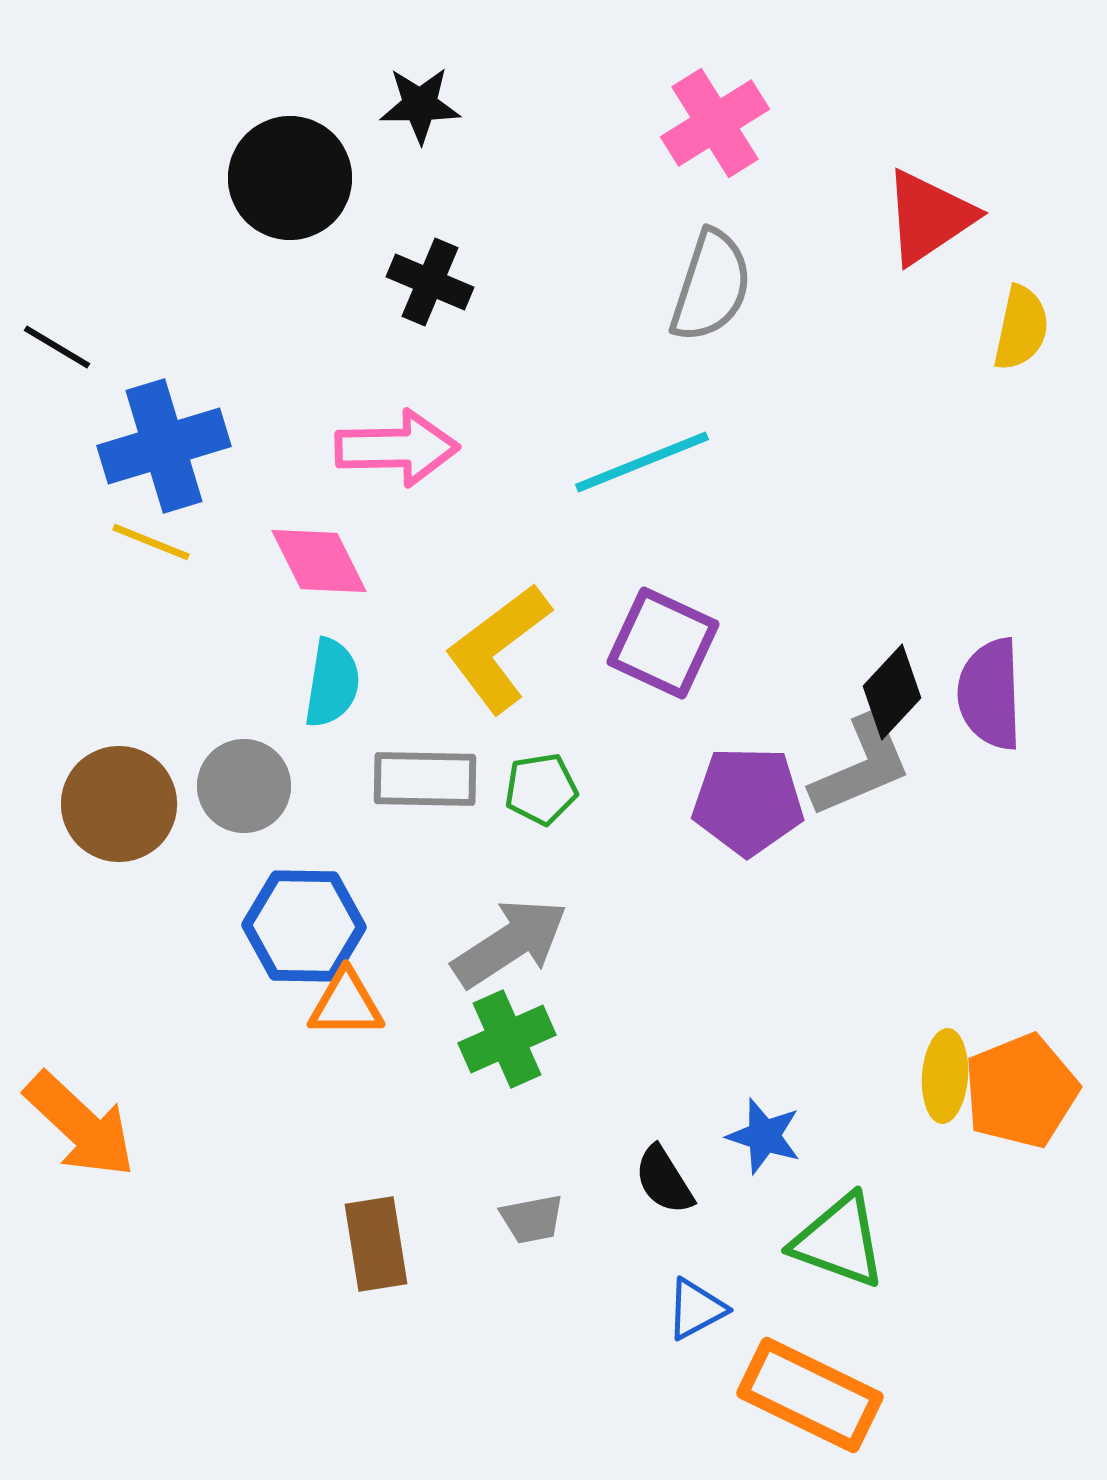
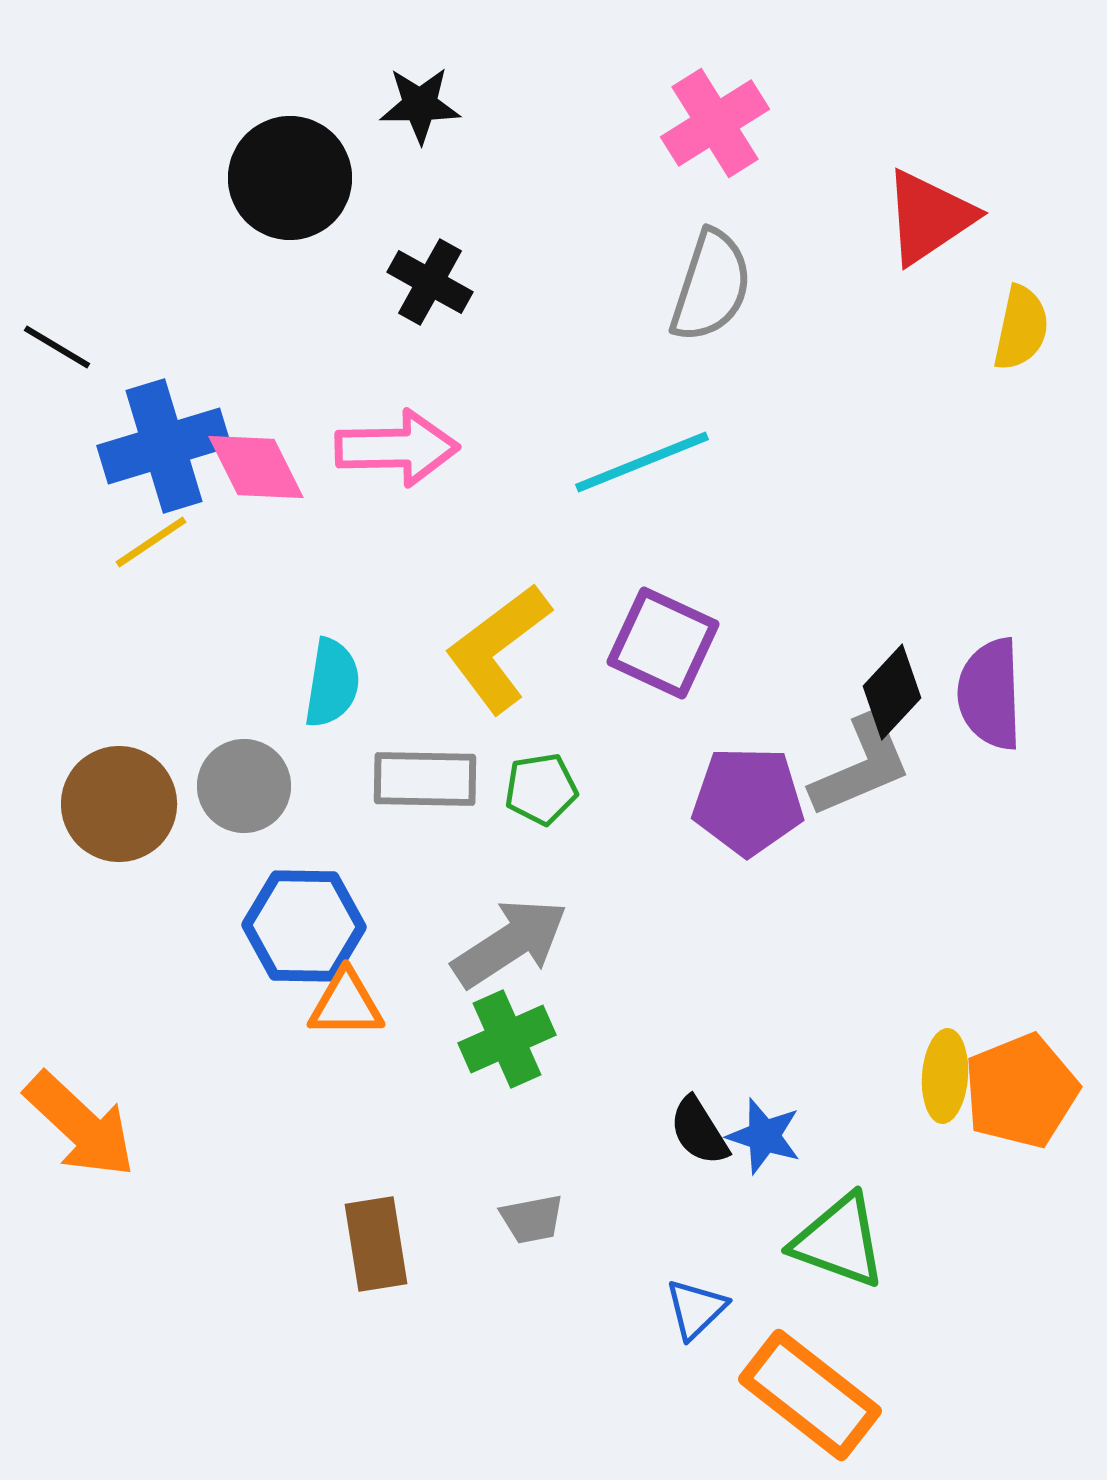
black cross: rotated 6 degrees clockwise
yellow line: rotated 56 degrees counterclockwise
pink diamond: moved 63 px left, 94 px up
black semicircle: moved 35 px right, 49 px up
blue triangle: rotated 16 degrees counterclockwise
orange rectangle: rotated 12 degrees clockwise
